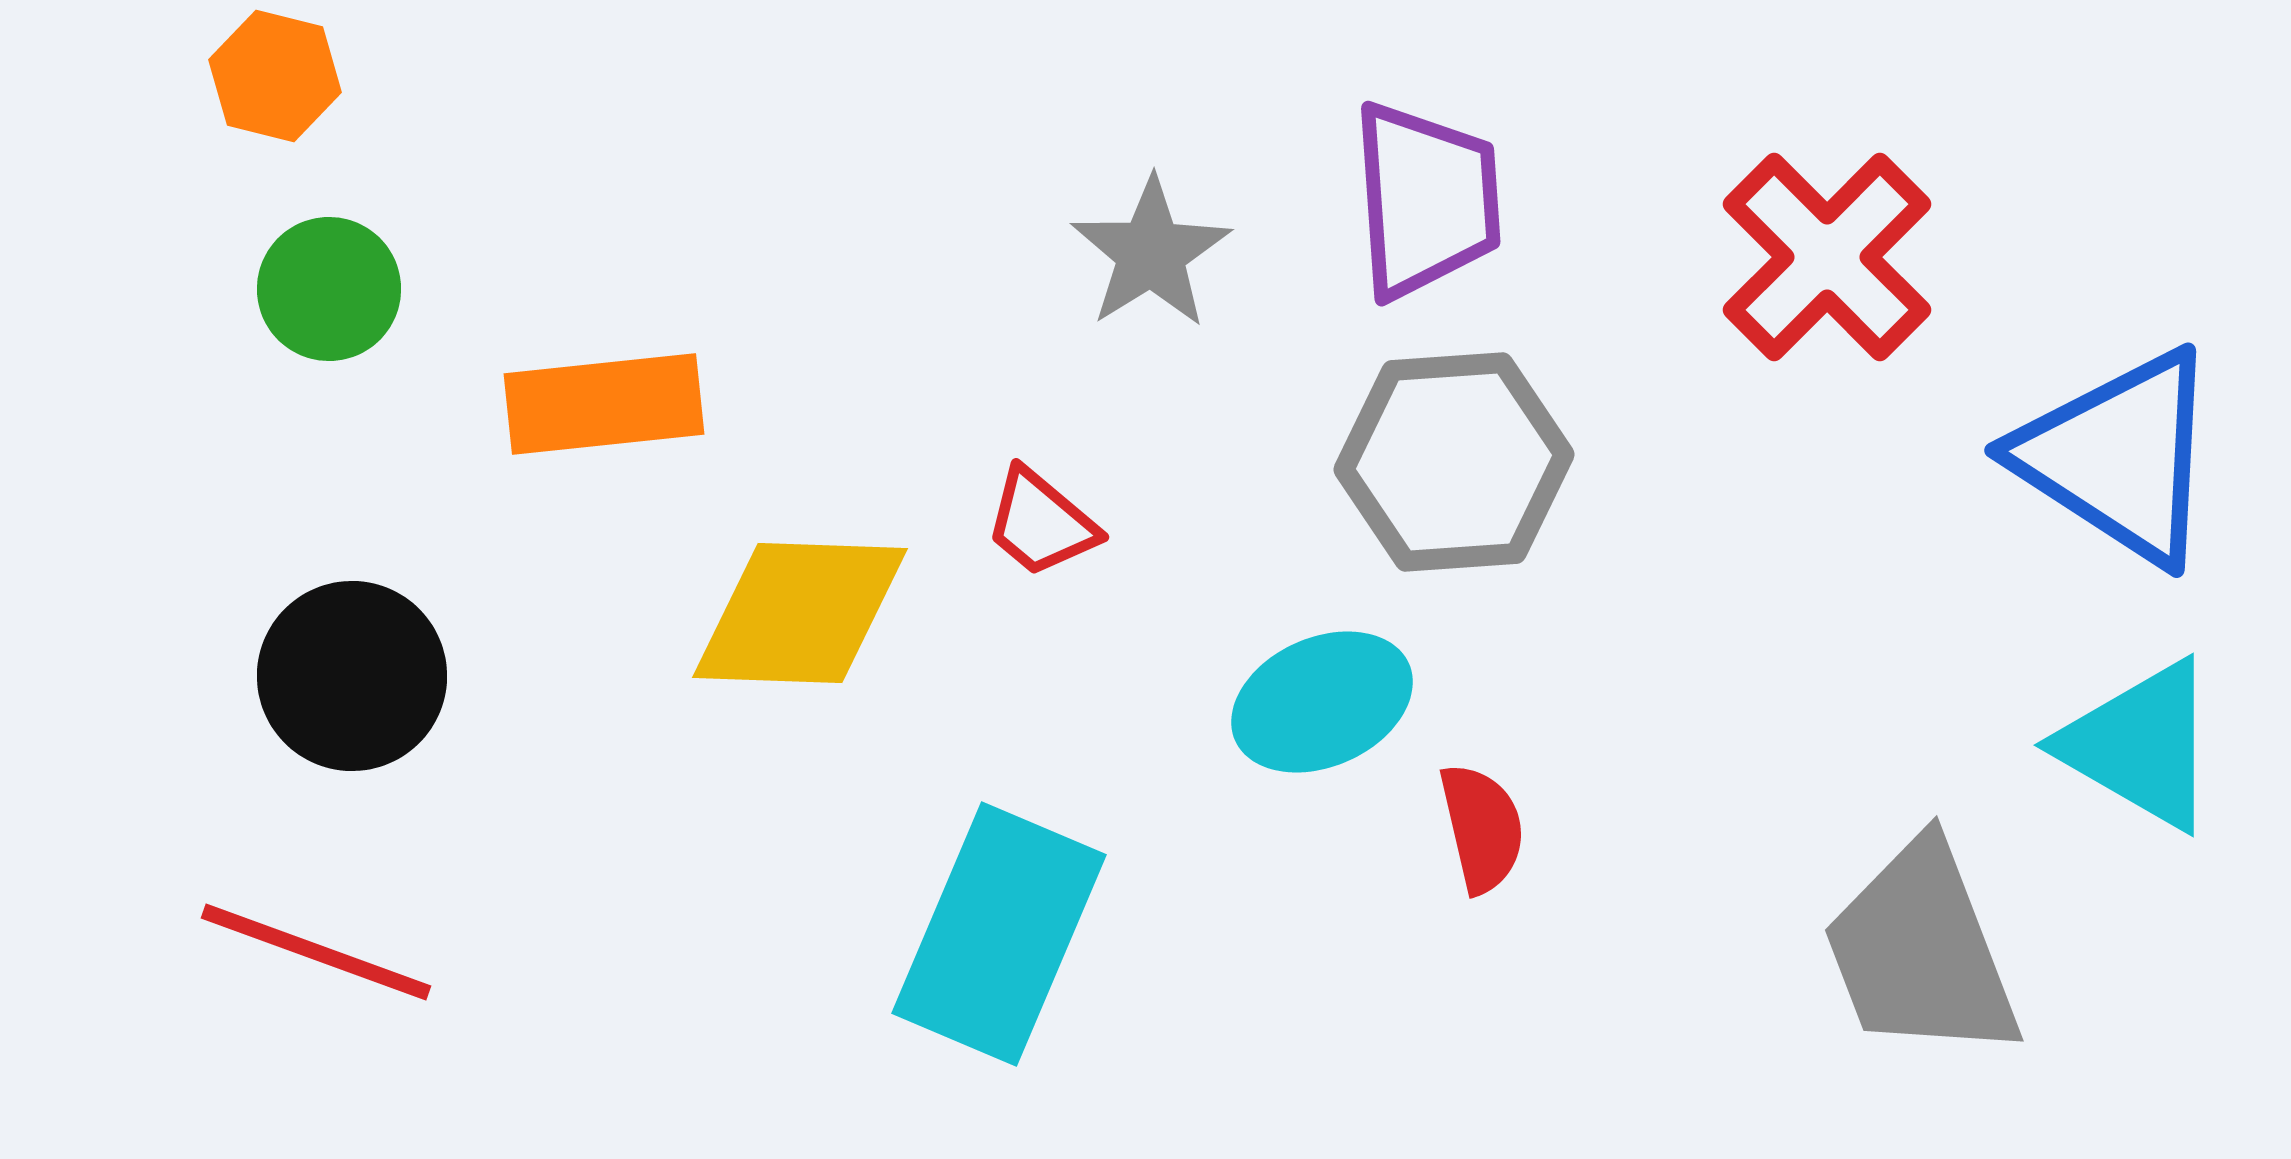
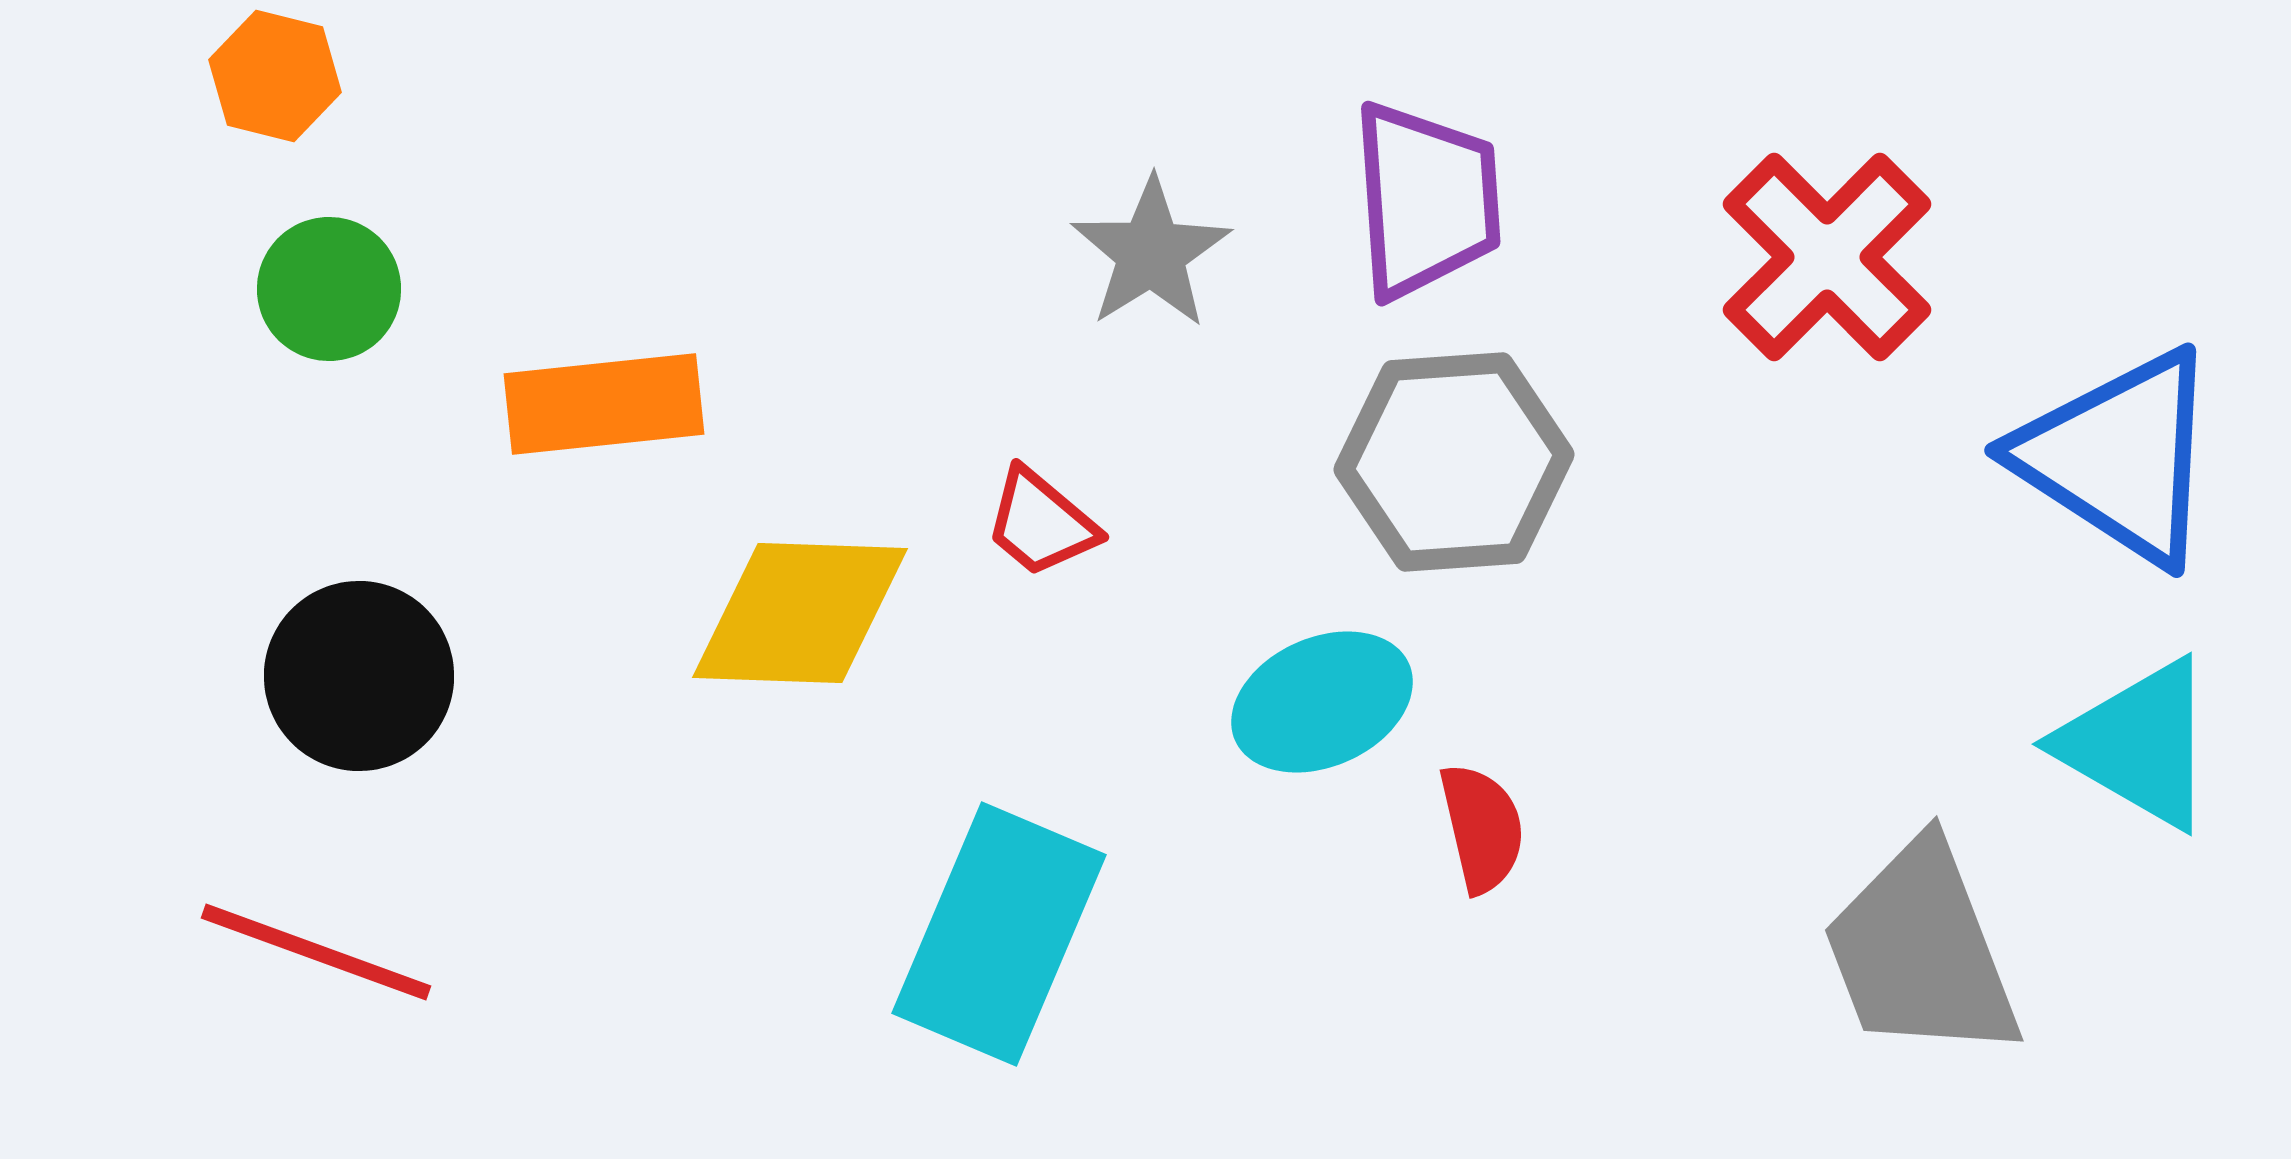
black circle: moved 7 px right
cyan triangle: moved 2 px left, 1 px up
